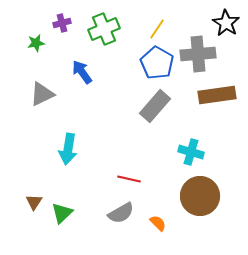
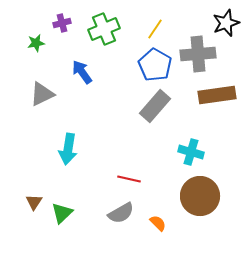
black star: rotated 20 degrees clockwise
yellow line: moved 2 px left
blue pentagon: moved 2 px left, 2 px down
